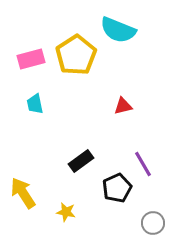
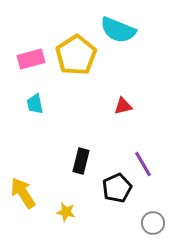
black rectangle: rotated 40 degrees counterclockwise
